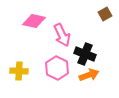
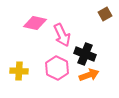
pink diamond: moved 1 px right, 2 px down
